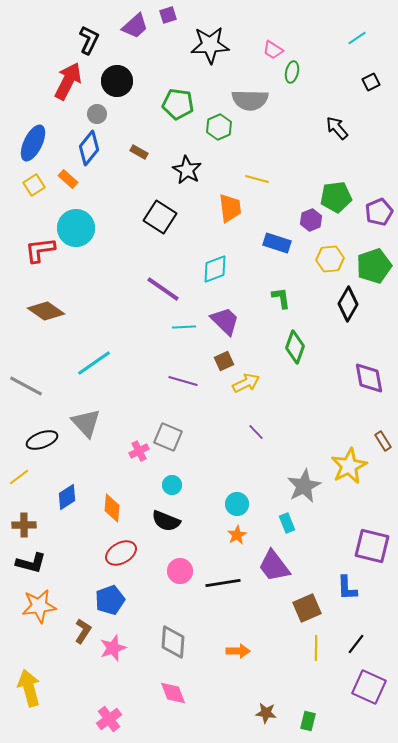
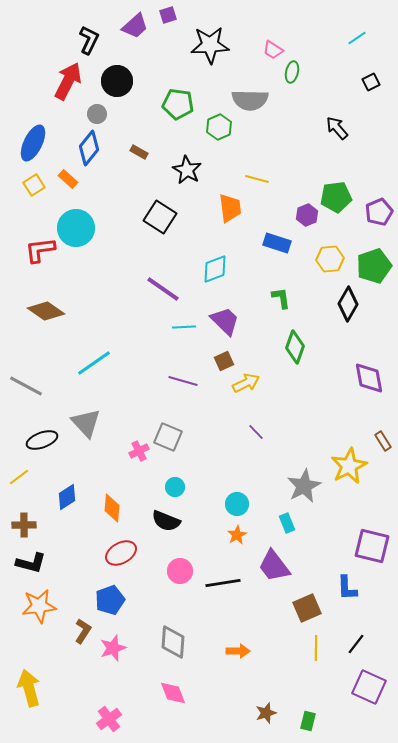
purple hexagon at (311, 220): moved 4 px left, 5 px up
cyan circle at (172, 485): moved 3 px right, 2 px down
brown star at (266, 713): rotated 25 degrees counterclockwise
